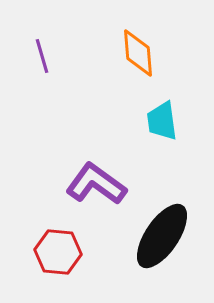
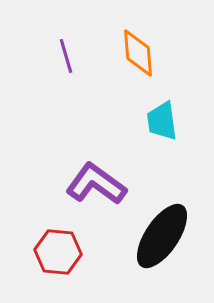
purple line: moved 24 px right
